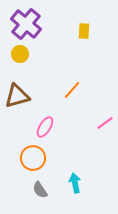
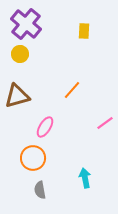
cyan arrow: moved 10 px right, 5 px up
gray semicircle: rotated 24 degrees clockwise
